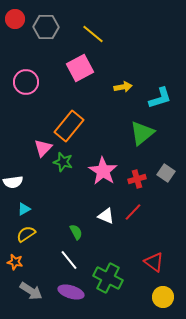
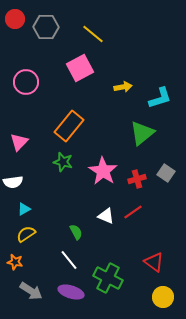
pink triangle: moved 24 px left, 6 px up
red line: rotated 12 degrees clockwise
